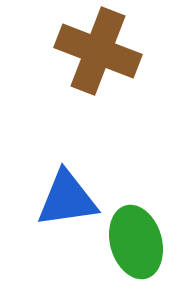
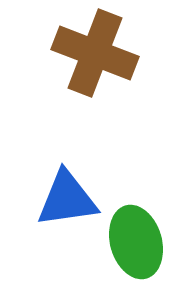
brown cross: moved 3 px left, 2 px down
